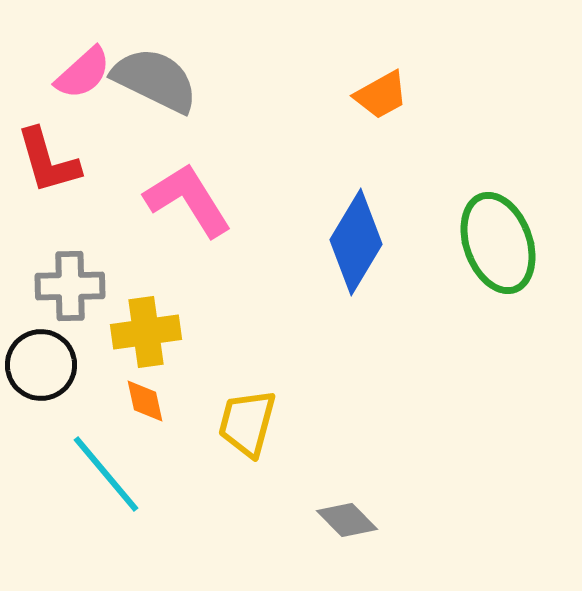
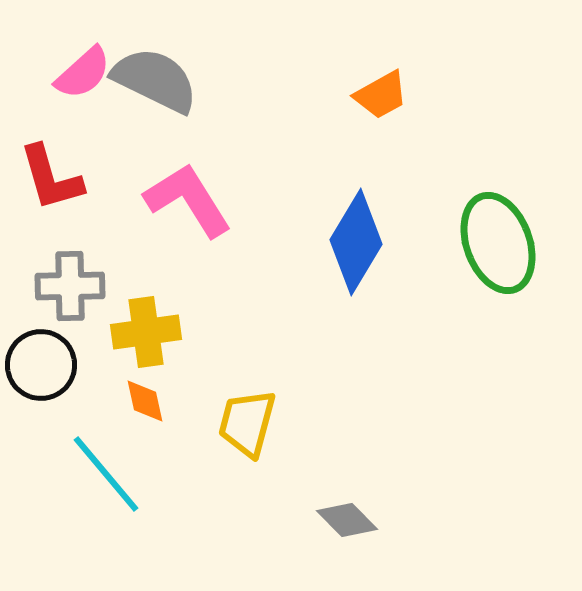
red L-shape: moved 3 px right, 17 px down
